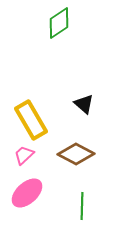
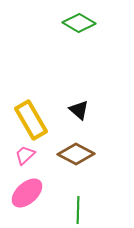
green diamond: moved 20 px right; rotated 64 degrees clockwise
black triangle: moved 5 px left, 6 px down
pink trapezoid: moved 1 px right
green line: moved 4 px left, 4 px down
